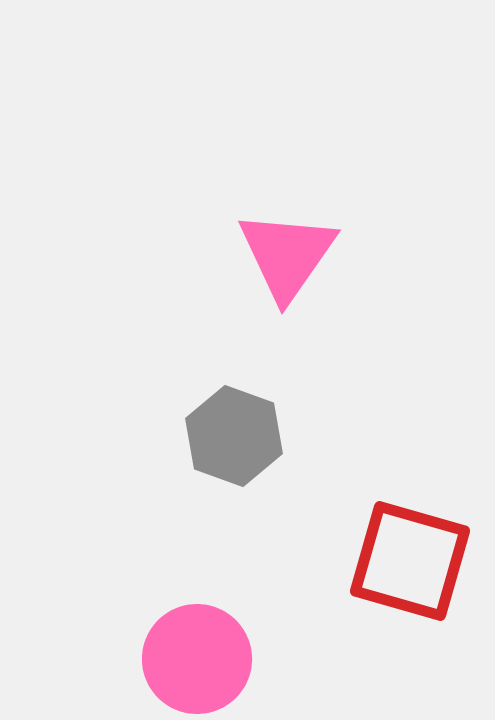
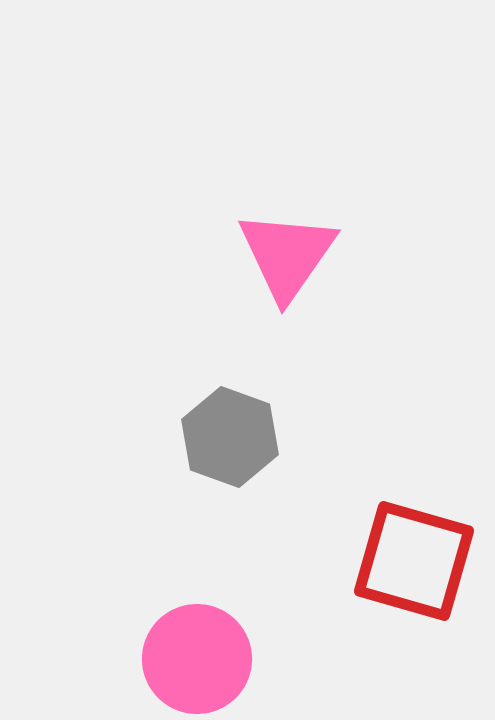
gray hexagon: moved 4 px left, 1 px down
red square: moved 4 px right
